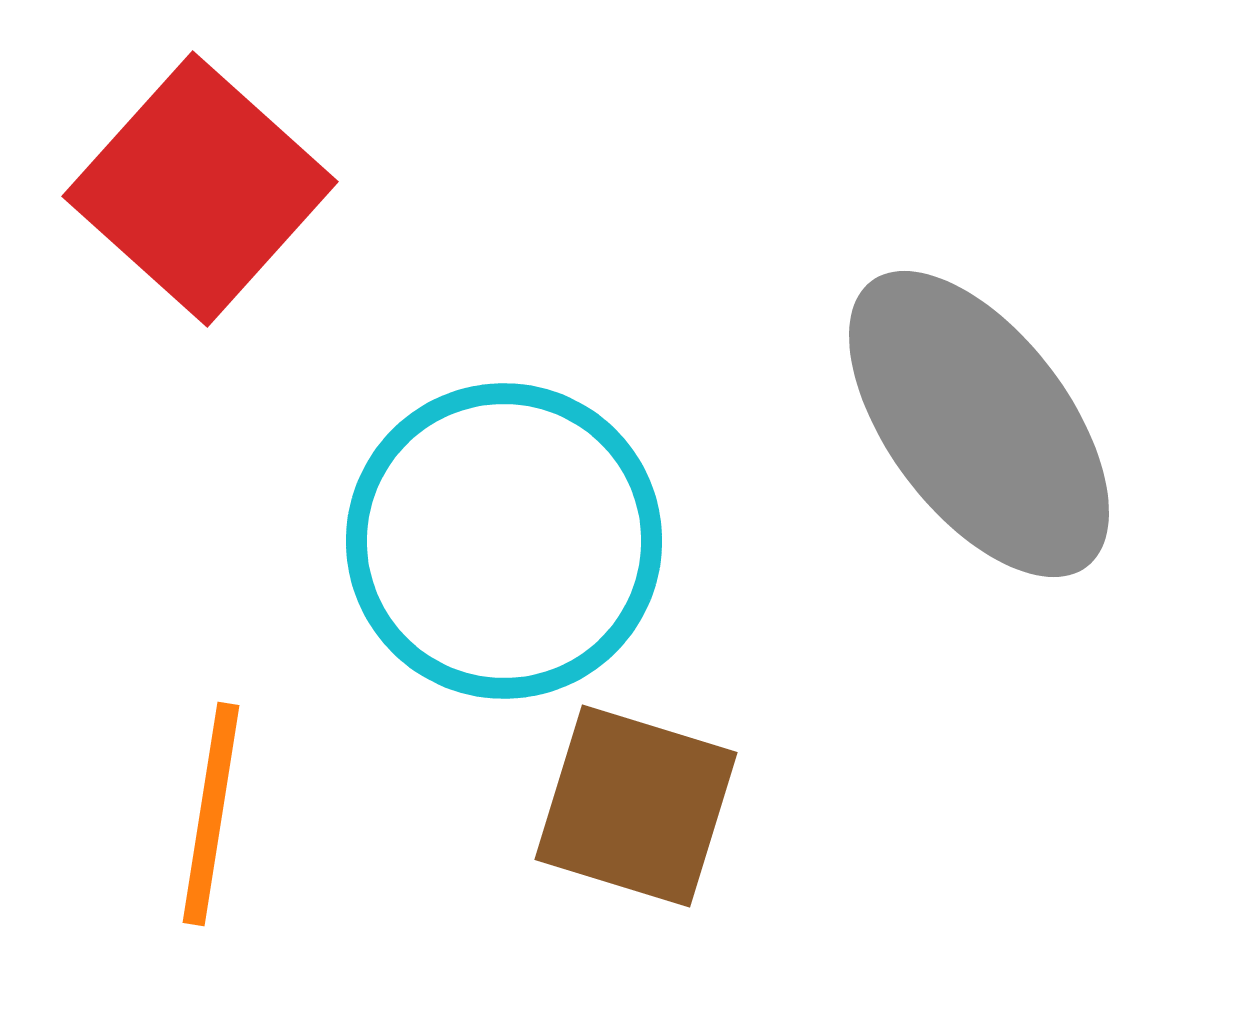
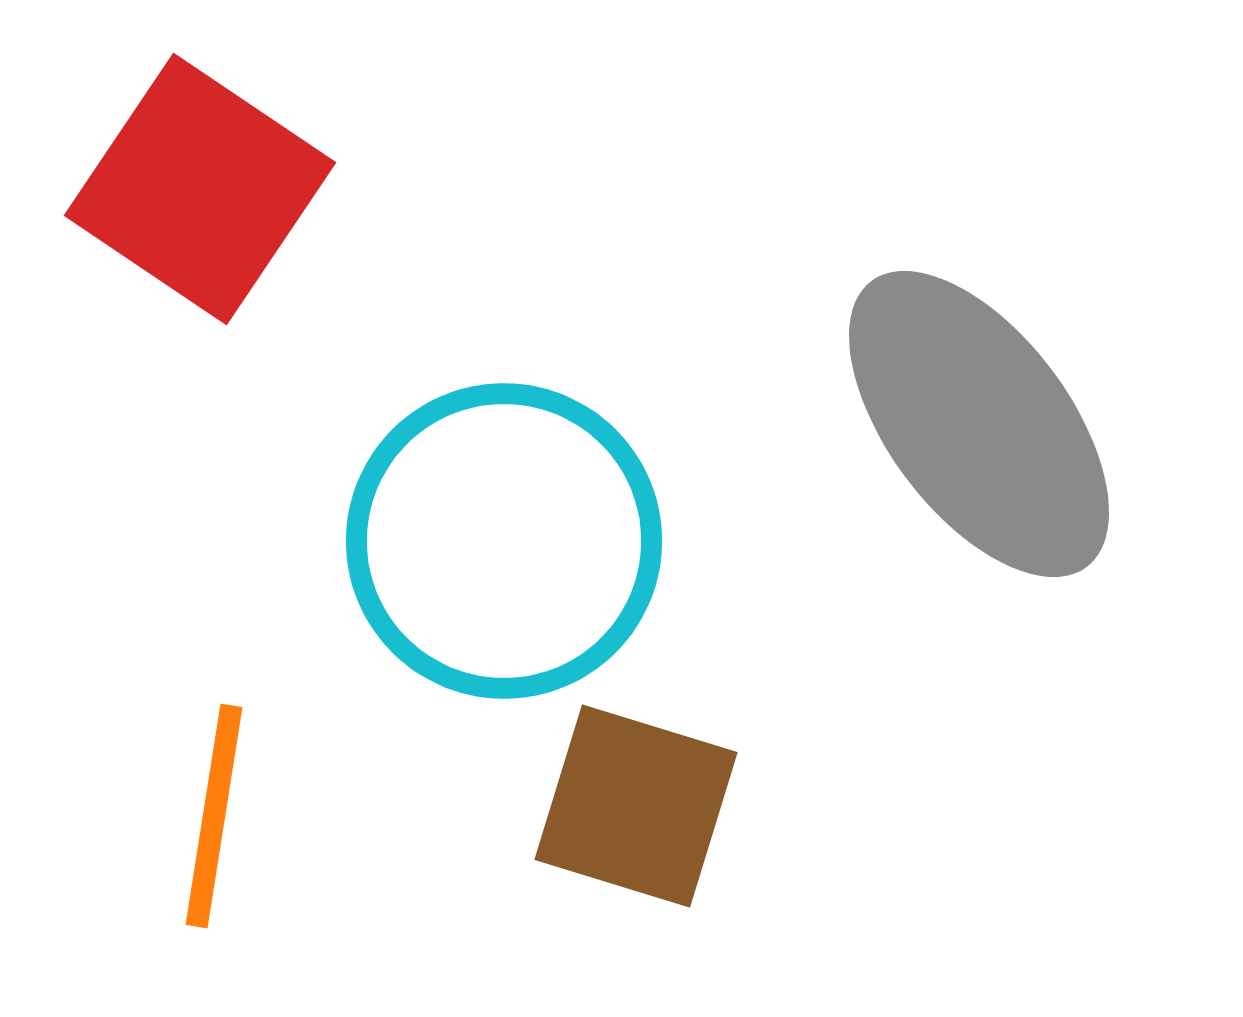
red square: rotated 8 degrees counterclockwise
orange line: moved 3 px right, 2 px down
